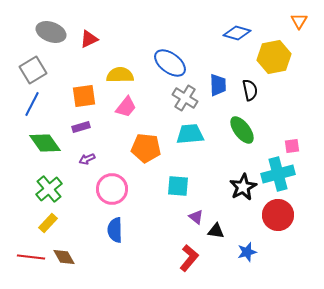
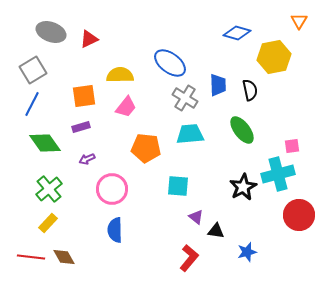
red circle: moved 21 px right
